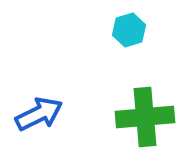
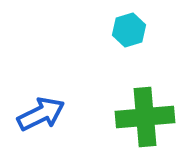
blue arrow: moved 2 px right
